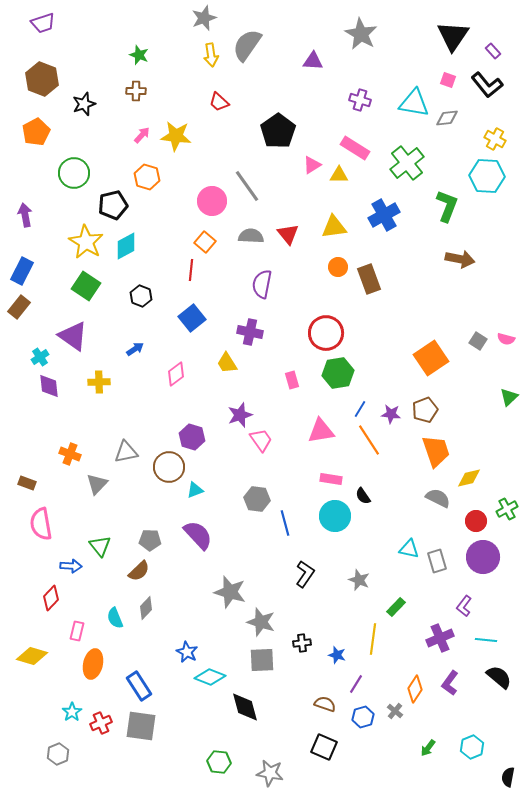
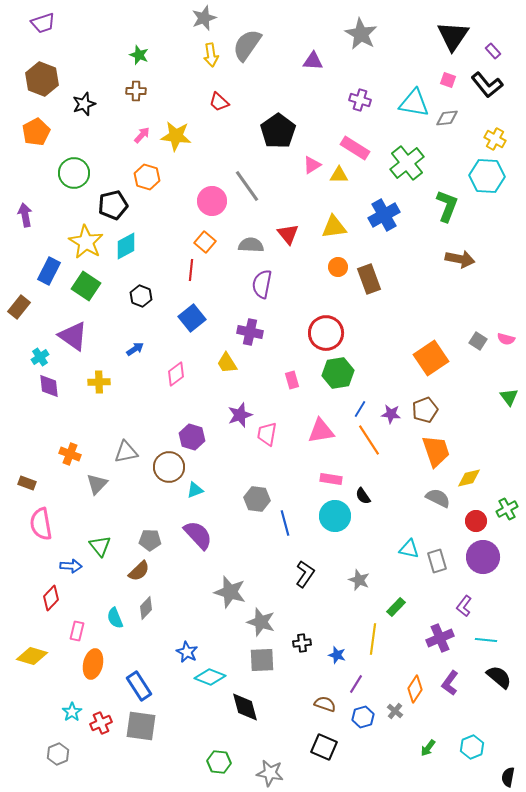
gray semicircle at (251, 236): moved 9 px down
blue rectangle at (22, 271): moved 27 px right
green triangle at (509, 397): rotated 24 degrees counterclockwise
pink trapezoid at (261, 440): moved 6 px right, 6 px up; rotated 135 degrees counterclockwise
